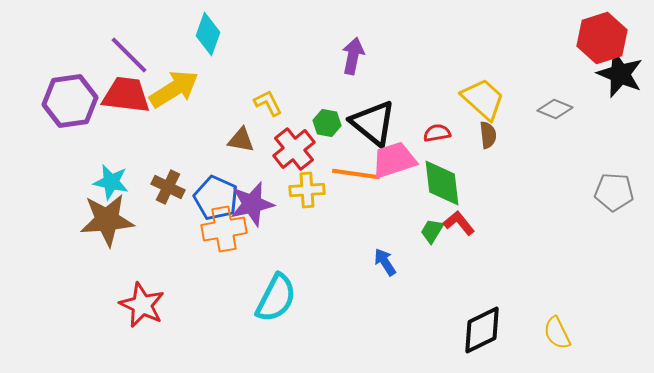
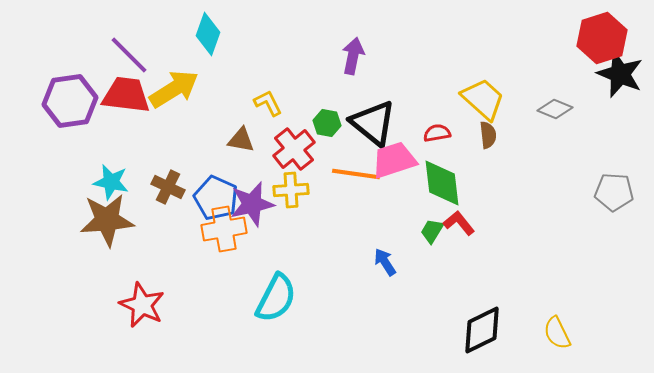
yellow cross: moved 16 px left
